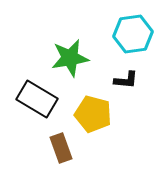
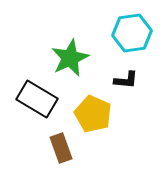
cyan hexagon: moved 1 px left, 1 px up
green star: rotated 15 degrees counterclockwise
yellow pentagon: rotated 9 degrees clockwise
